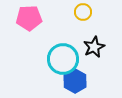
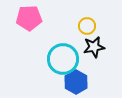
yellow circle: moved 4 px right, 14 px down
black star: rotated 15 degrees clockwise
blue hexagon: moved 1 px right, 1 px down
